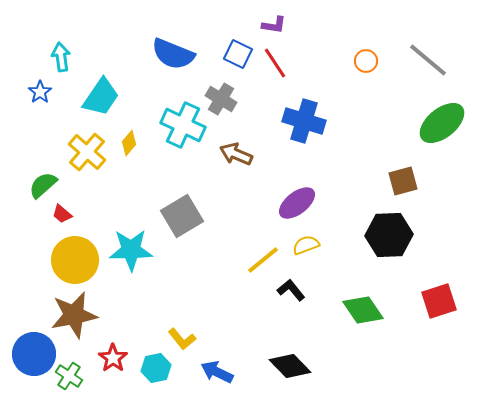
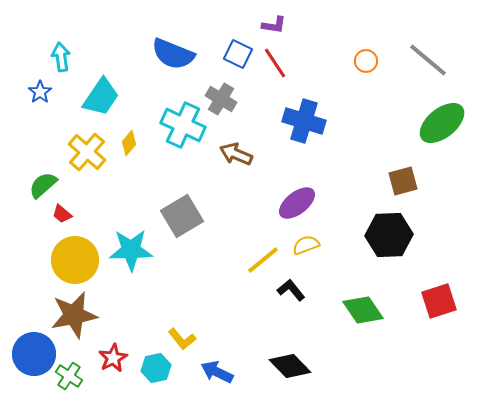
red star: rotated 8 degrees clockwise
